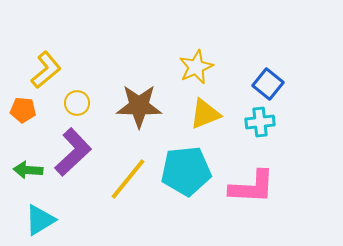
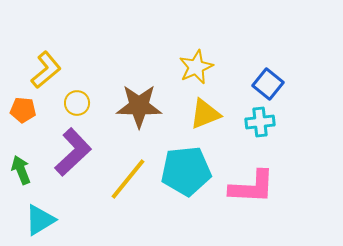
green arrow: moved 7 px left; rotated 64 degrees clockwise
